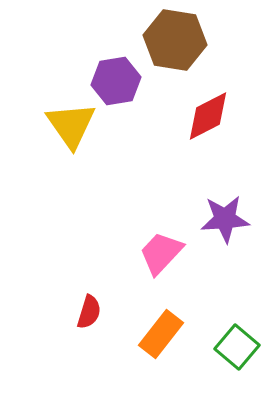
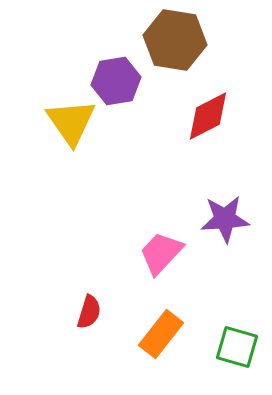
yellow triangle: moved 3 px up
green square: rotated 24 degrees counterclockwise
